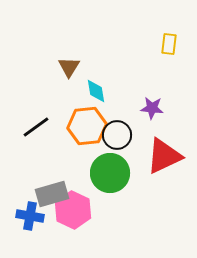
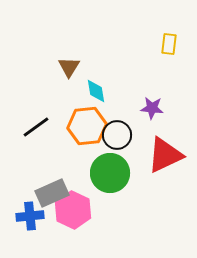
red triangle: moved 1 px right, 1 px up
gray rectangle: moved 1 px up; rotated 8 degrees counterclockwise
blue cross: rotated 16 degrees counterclockwise
